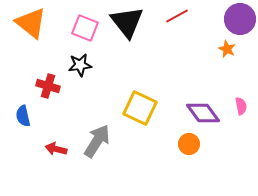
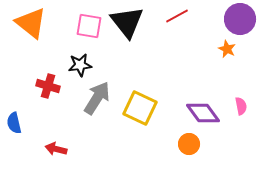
pink square: moved 4 px right, 2 px up; rotated 12 degrees counterclockwise
blue semicircle: moved 9 px left, 7 px down
gray arrow: moved 43 px up
